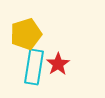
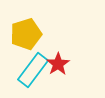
cyan rectangle: moved 1 px left, 3 px down; rotated 28 degrees clockwise
